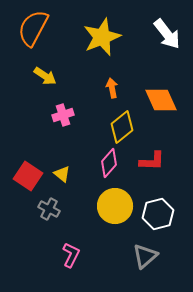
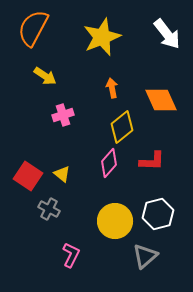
yellow circle: moved 15 px down
